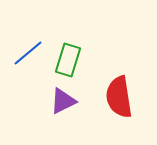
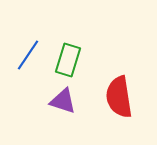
blue line: moved 2 px down; rotated 16 degrees counterclockwise
purple triangle: rotated 44 degrees clockwise
